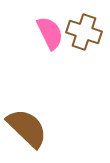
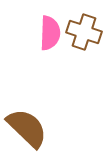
pink semicircle: rotated 28 degrees clockwise
